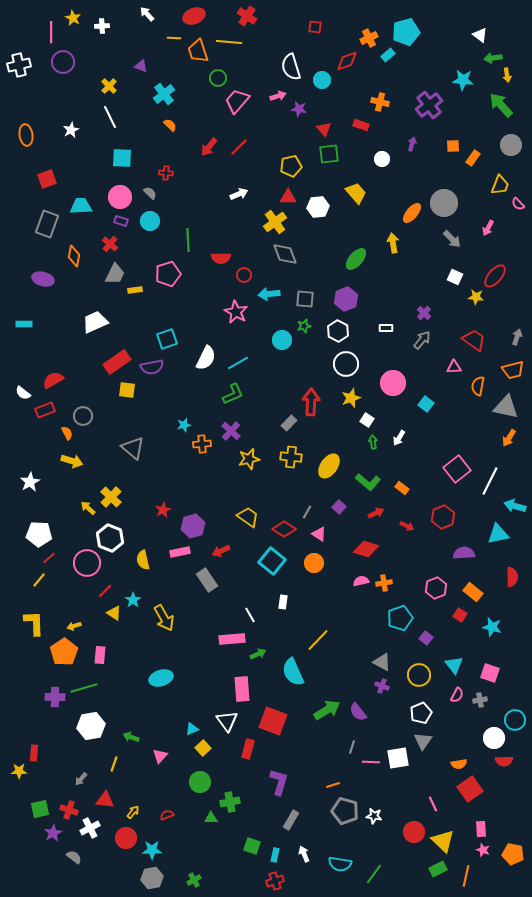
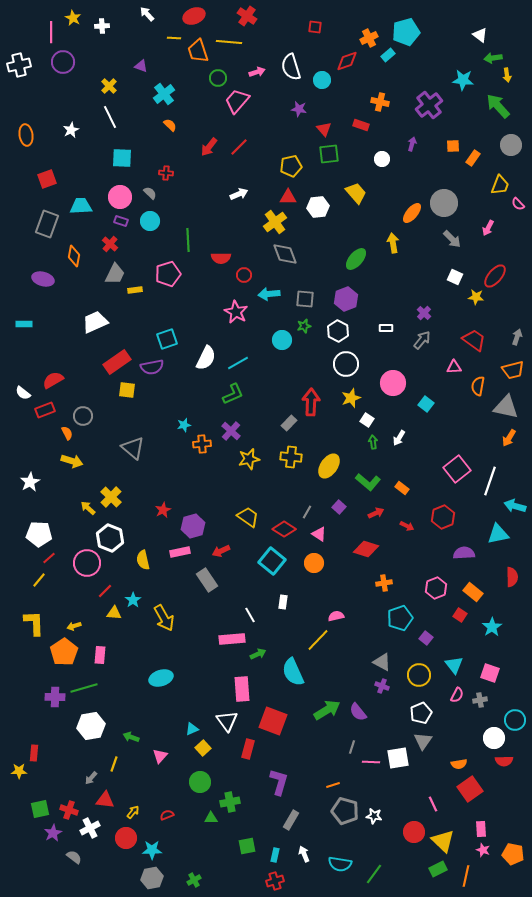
pink arrow at (278, 96): moved 21 px left, 24 px up
green arrow at (501, 105): moved 3 px left, 1 px down
white line at (490, 481): rotated 8 degrees counterclockwise
pink semicircle at (361, 581): moved 25 px left, 35 px down
yellow triangle at (114, 613): rotated 28 degrees counterclockwise
cyan star at (492, 627): rotated 24 degrees clockwise
gray arrow at (81, 779): moved 10 px right, 1 px up
green square at (252, 846): moved 5 px left; rotated 30 degrees counterclockwise
